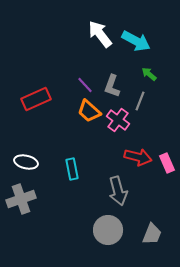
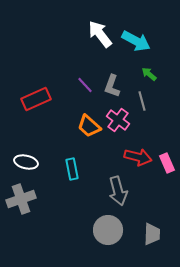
gray line: moved 2 px right; rotated 36 degrees counterclockwise
orange trapezoid: moved 15 px down
gray trapezoid: rotated 20 degrees counterclockwise
